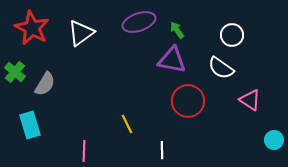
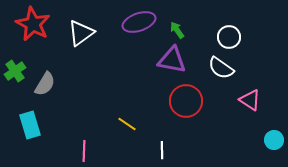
red star: moved 1 px right, 4 px up
white circle: moved 3 px left, 2 px down
green cross: moved 1 px up; rotated 15 degrees clockwise
red circle: moved 2 px left
yellow line: rotated 30 degrees counterclockwise
